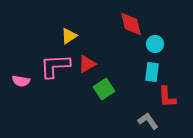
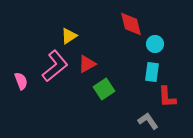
pink L-shape: rotated 144 degrees clockwise
pink semicircle: rotated 120 degrees counterclockwise
